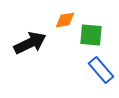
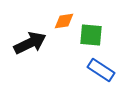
orange diamond: moved 1 px left, 1 px down
blue rectangle: rotated 16 degrees counterclockwise
